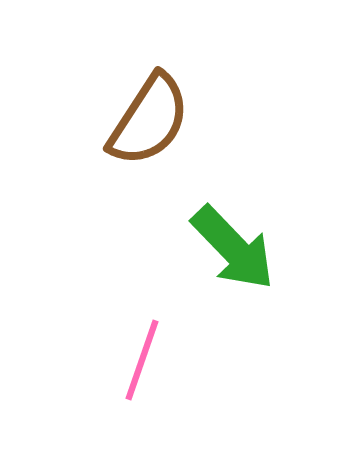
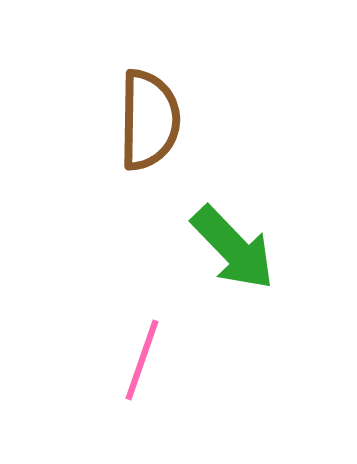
brown semicircle: rotated 32 degrees counterclockwise
